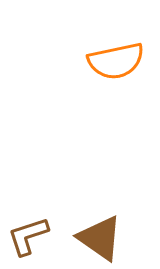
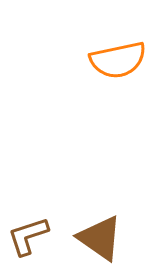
orange semicircle: moved 2 px right, 1 px up
